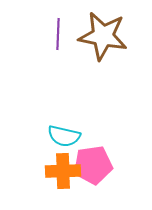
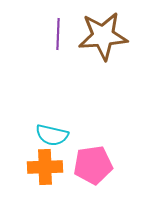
brown star: rotated 15 degrees counterclockwise
cyan semicircle: moved 12 px left, 1 px up
orange cross: moved 18 px left, 4 px up
